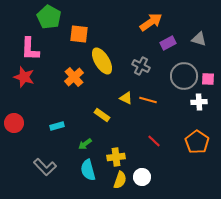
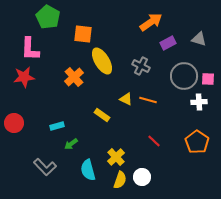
green pentagon: moved 1 px left
orange square: moved 4 px right
red star: rotated 25 degrees counterclockwise
yellow triangle: moved 1 px down
green arrow: moved 14 px left
yellow cross: rotated 36 degrees counterclockwise
